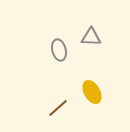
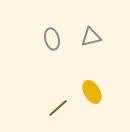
gray triangle: rotated 15 degrees counterclockwise
gray ellipse: moved 7 px left, 11 px up
